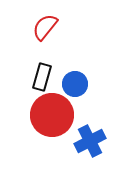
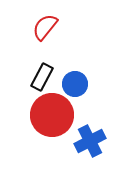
black rectangle: rotated 12 degrees clockwise
